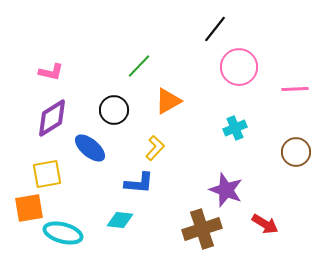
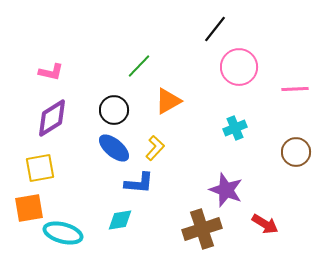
blue ellipse: moved 24 px right
yellow square: moved 7 px left, 6 px up
cyan diamond: rotated 16 degrees counterclockwise
